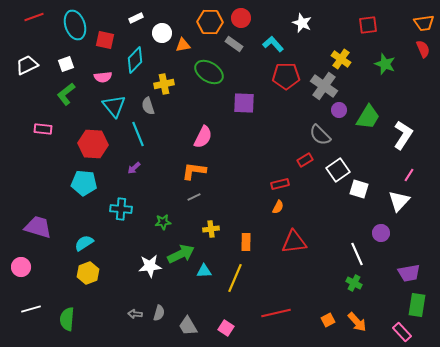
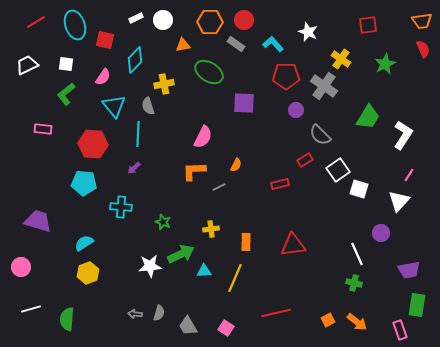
red line at (34, 17): moved 2 px right, 5 px down; rotated 12 degrees counterclockwise
red circle at (241, 18): moved 3 px right, 2 px down
white star at (302, 23): moved 6 px right, 9 px down
orange trapezoid at (424, 23): moved 2 px left, 2 px up
white circle at (162, 33): moved 1 px right, 13 px up
gray rectangle at (234, 44): moved 2 px right
white square at (66, 64): rotated 28 degrees clockwise
green star at (385, 64): rotated 25 degrees clockwise
pink semicircle at (103, 77): rotated 48 degrees counterclockwise
purple circle at (339, 110): moved 43 px left
cyan line at (138, 134): rotated 25 degrees clockwise
orange L-shape at (194, 171): rotated 10 degrees counterclockwise
gray line at (194, 197): moved 25 px right, 10 px up
orange semicircle at (278, 207): moved 42 px left, 42 px up
cyan cross at (121, 209): moved 2 px up
green star at (163, 222): rotated 28 degrees clockwise
purple trapezoid at (38, 227): moved 6 px up
red triangle at (294, 242): moved 1 px left, 3 px down
purple trapezoid at (409, 273): moved 3 px up
green cross at (354, 283): rotated 14 degrees counterclockwise
orange arrow at (357, 322): rotated 10 degrees counterclockwise
pink rectangle at (402, 332): moved 2 px left, 2 px up; rotated 24 degrees clockwise
